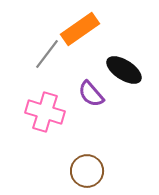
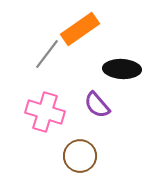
black ellipse: moved 2 px left, 1 px up; rotated 30 degrees counterclockwise
purple semicircle: moved 6 px right, 11 px down
brown circle: moved 7 px left, 15 px up
